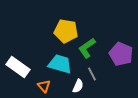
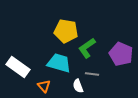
cyan trapezoid: moved 1 px left, 1 px up
gray line: rotated 56 degrees counterclockwise
white semicircle: rotated 136 degrees clockwise
